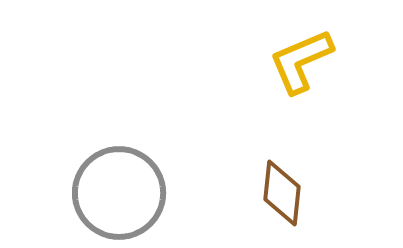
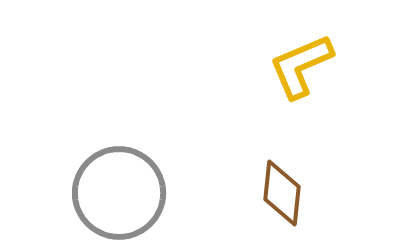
yellow L-shape: moved 5 px down
